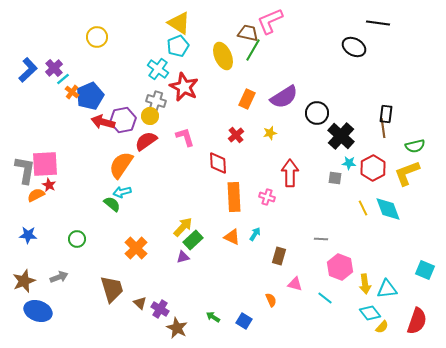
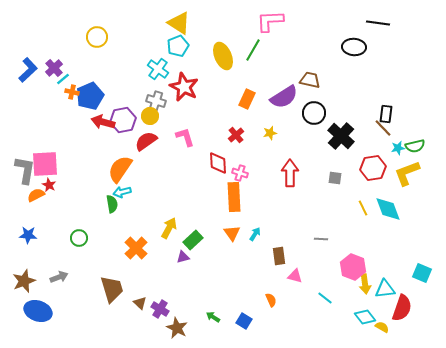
pink L-shape at (270, 21): rotated 20 degrees clockwise
brown trapezoid at (248, 33): moved 62 px right, 47 px down
black ellipse at (354, 47): rotated 25 degrees counterclockwise
orange cross at (72, 92): rotated 24 degrees counterclockwise
black circle at (317, 113): moved 3 px left
brown line at (383, 128): rotated 36 degrees counterclockwise
cyan star at (349, 163): moved 49 px right, 15 px up; rotated 16 degrees counterclockwise
orange semicircle at (121, 165): moved 1 px left, 4 px down
red hexagon at (373, 168): rotated 20 degrees clockwise
pink cross at (267, 197): moved 27 px left, 24 px up
green semicircle at (112, 204): rotated 42 degrees clockwise
yellow arrow at (183, 227): moved 14 px left, 1 px down; rotated 15 degrees counterclockwise
orange triangle at (232, 237): moved 4 px up; rotated 30 degrees clockwise
green circle at (77, 239): moved 2 px right, 1 px up
brown rectangle at (279, 256): rotated 24 degrees counterclockwise
pink hexagon at (340, 267): moved 13 px right
cyan square at (425, 270): moved 3 px left, 3 px down
pink triangle at (295, 284): moved 8 px up
cyan triangle at (387, 289): moved 2 px left
cyan diamond at (370, 313): moved 5 px left, 4 px down
red semicircle at (417, 321): moved 15 px left, 13 px up
yellow semicircle at (382, 327): rotated 104 degrees counterclockwise
